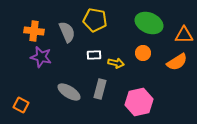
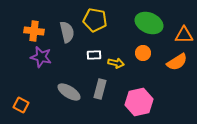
gray semicircle: rotated 10 degrees clockwise
